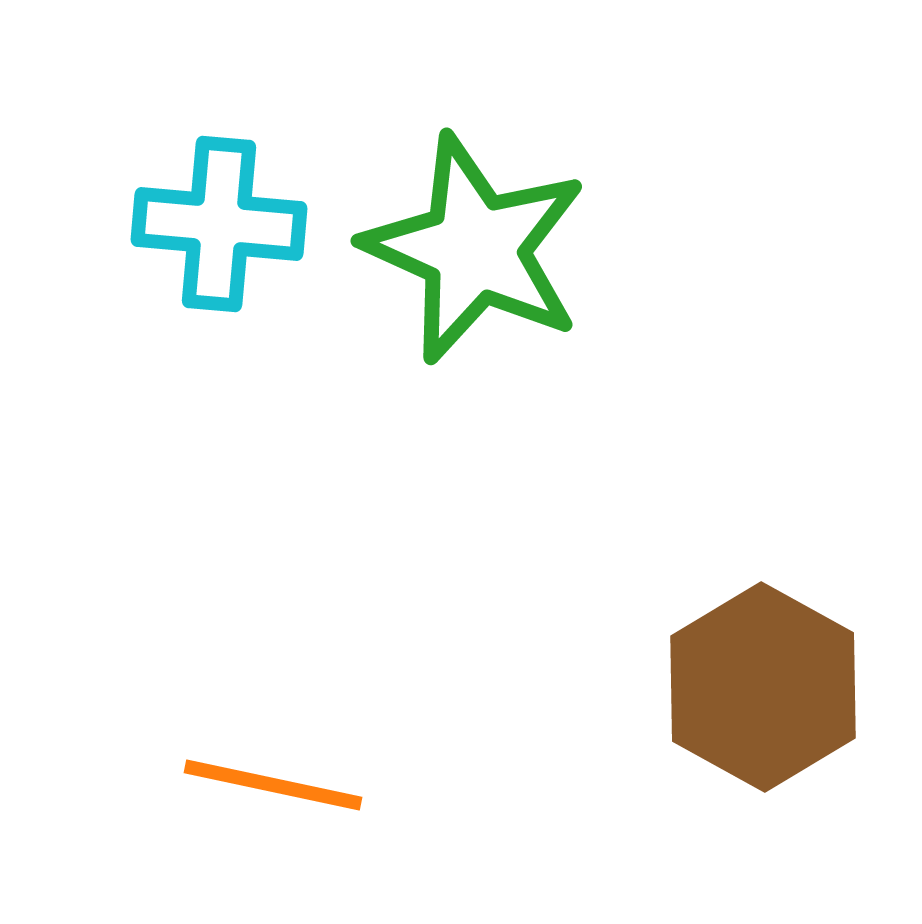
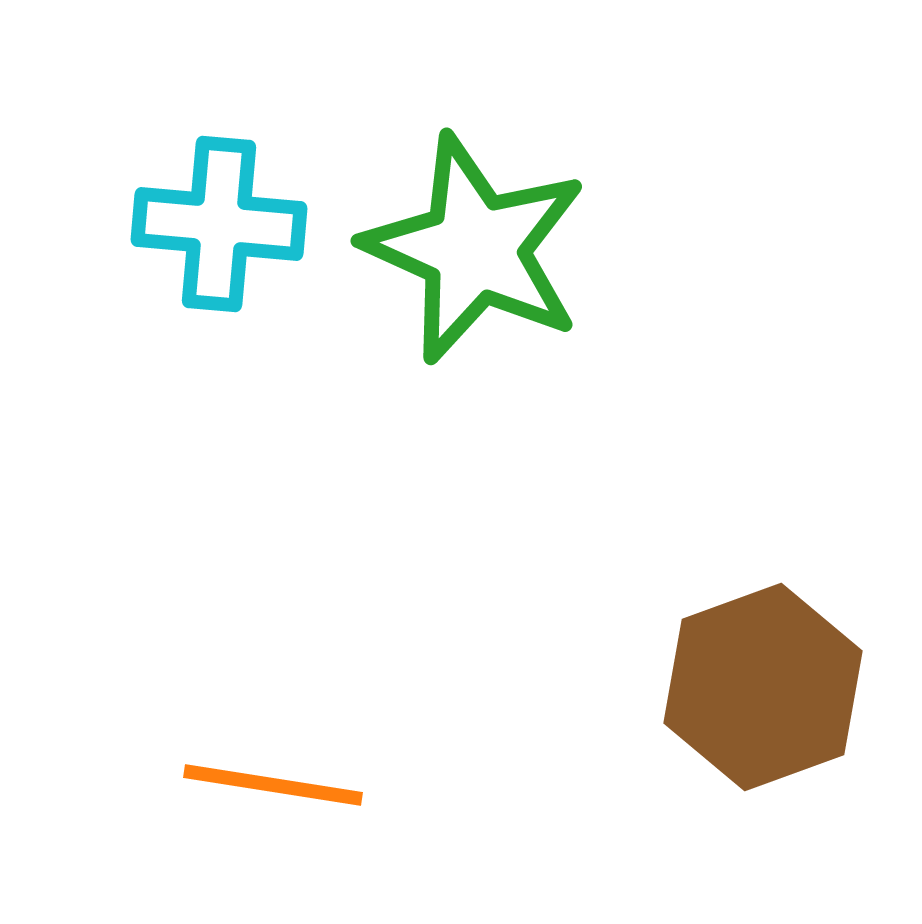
brown hexagon: rotated 11 degrees clockwise
orange line: rotated 3 degrees counterclockwise
